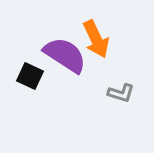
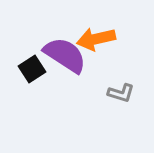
orange arrow: rotated 102 degrees clockwise
black square: moved 2 px right, 7 px up; rotated 32 degrees clockwise
